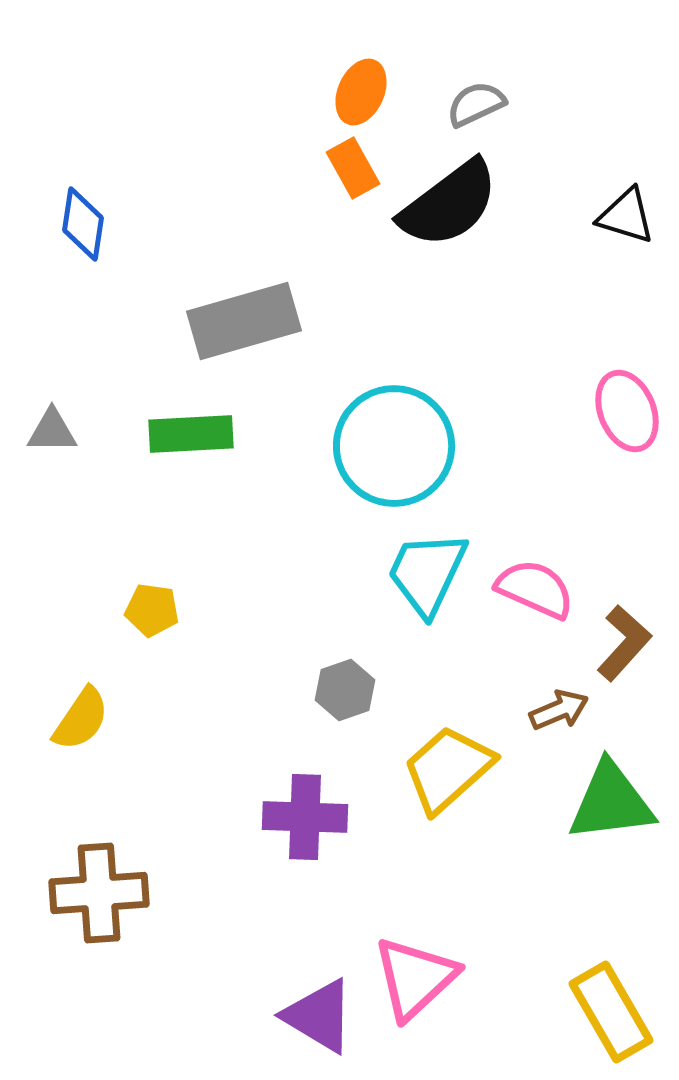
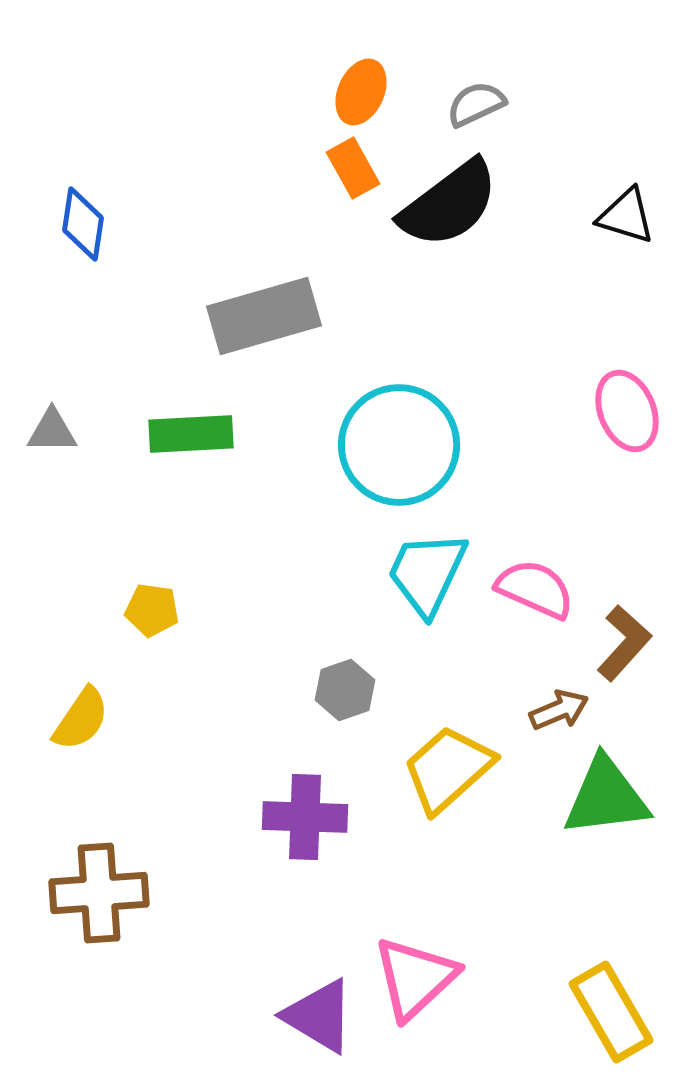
gray rectangle: moved 20 px right, 5 px up
cyan circle: moved 5 px right, 1 px up
green triangle: moved 5 px left, 5 px up
